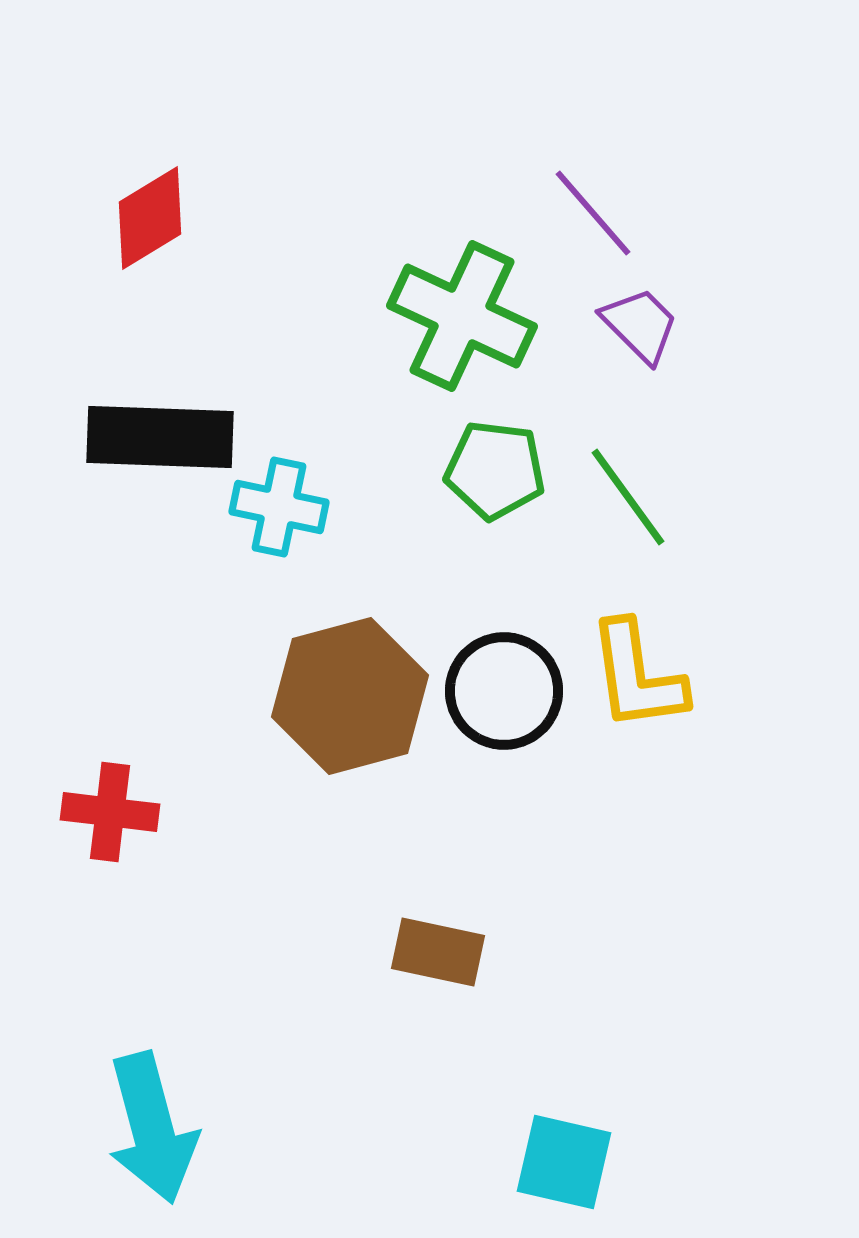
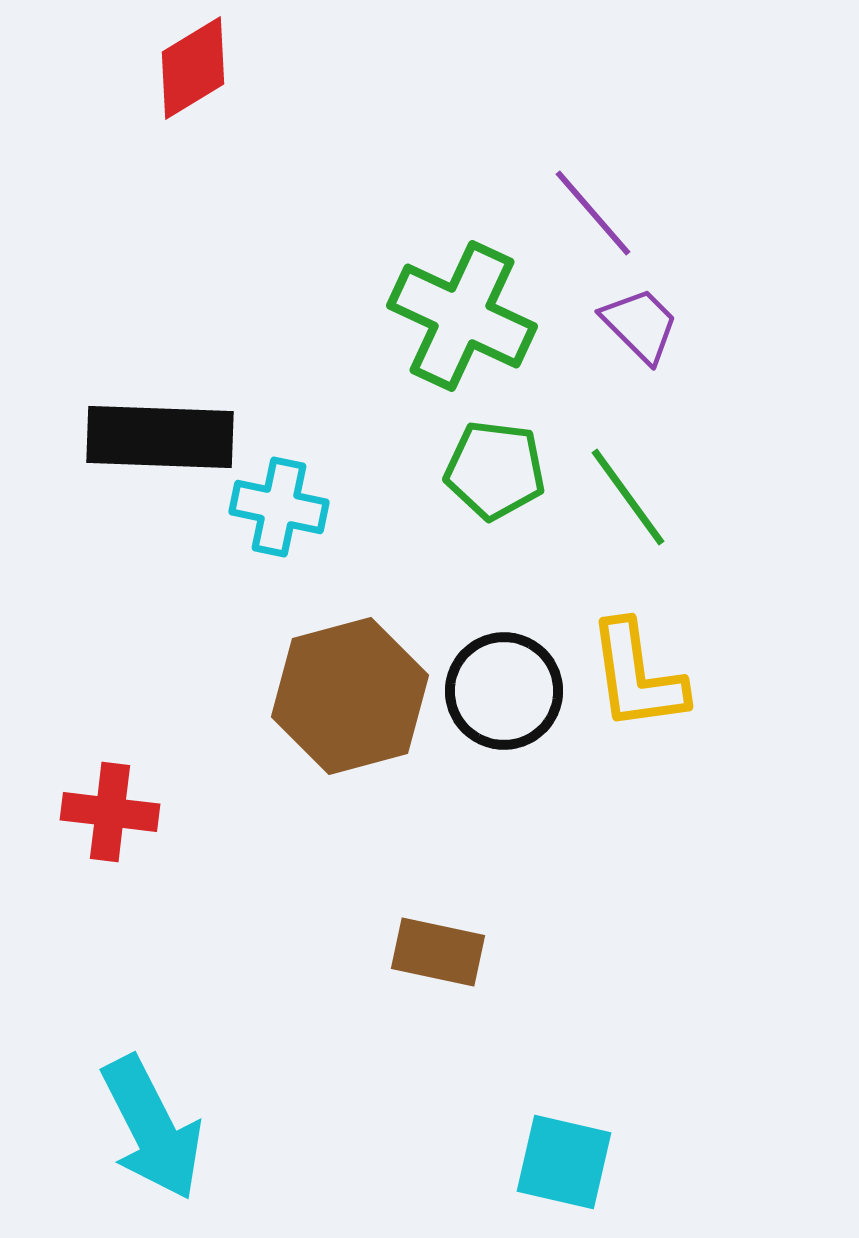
red diamond: moved 43 px right, 150 px up
cyan arrow: rotated 12 degrees counterclockwise
